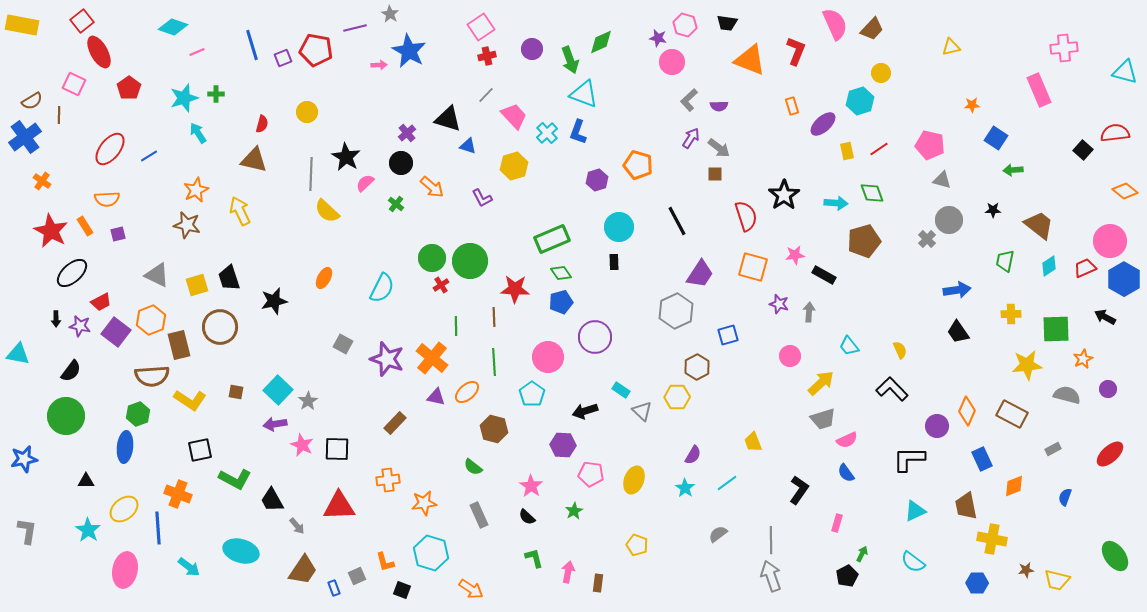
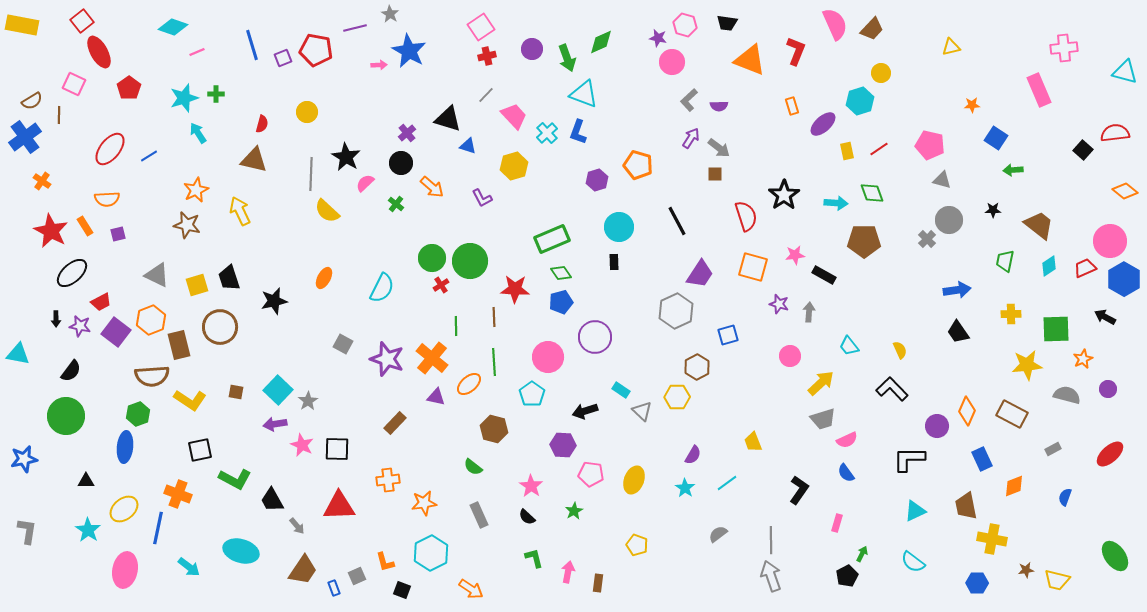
green arrow at (570, 60): moved 3 px left, 2 px up
brown pentagon at (864, 241): rotated 16 degrees clockwise
orange ellipse at (467, 392): moved 2 px right, 8 px up
blue line at (158, 528): rotated 16 degrees clockwise
cyan hexagon at (431, 553): rotated 16 degrees clockwise
